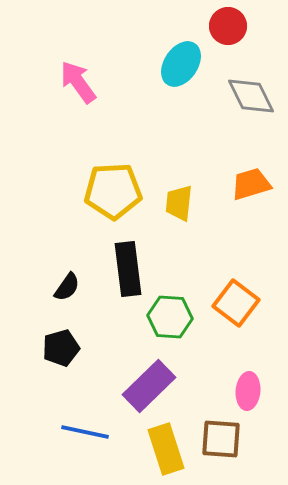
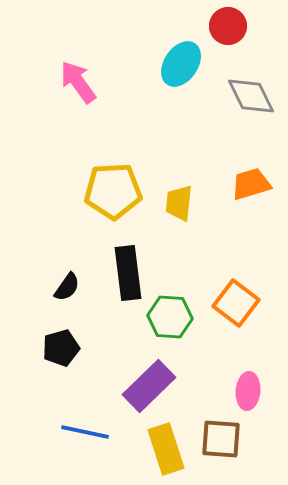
black rectangle: moved 4 px down
